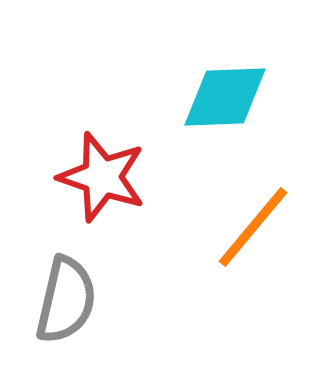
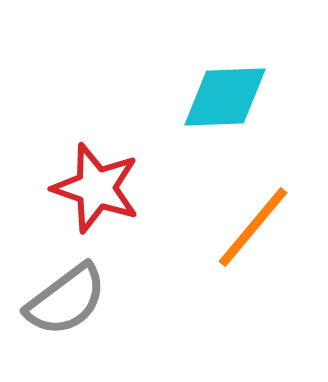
red star: moved 6 px left, 11 px down
gray semicircle: rotated 40 degrees clockwise
